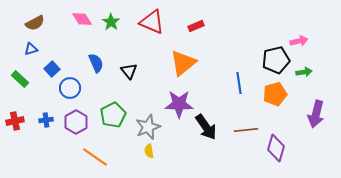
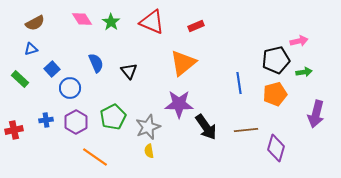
green pentagon: moved 2 px down
red cross: moved 1 px left, 9 px down
